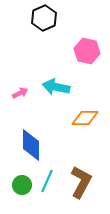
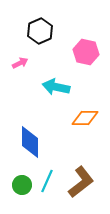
black hexagon: moved 4 px left, 13 px down
pink hexagon: moved 1 px left, 1 px down
pink arrow: moved 30 px up
blue diamond: moved 1 px left, 3 px up
brown L-shape: rotated 24 degrees clockwise
